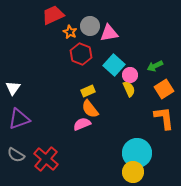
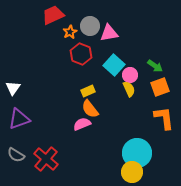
orange star: rotated 16 degrees clockwise
green arrow: rotated 119 degrees counterclockwise
orange square: moved 4 px left, 2 px up; rotated 12 degrees clockwise
yellow circle: moved 1 px left
